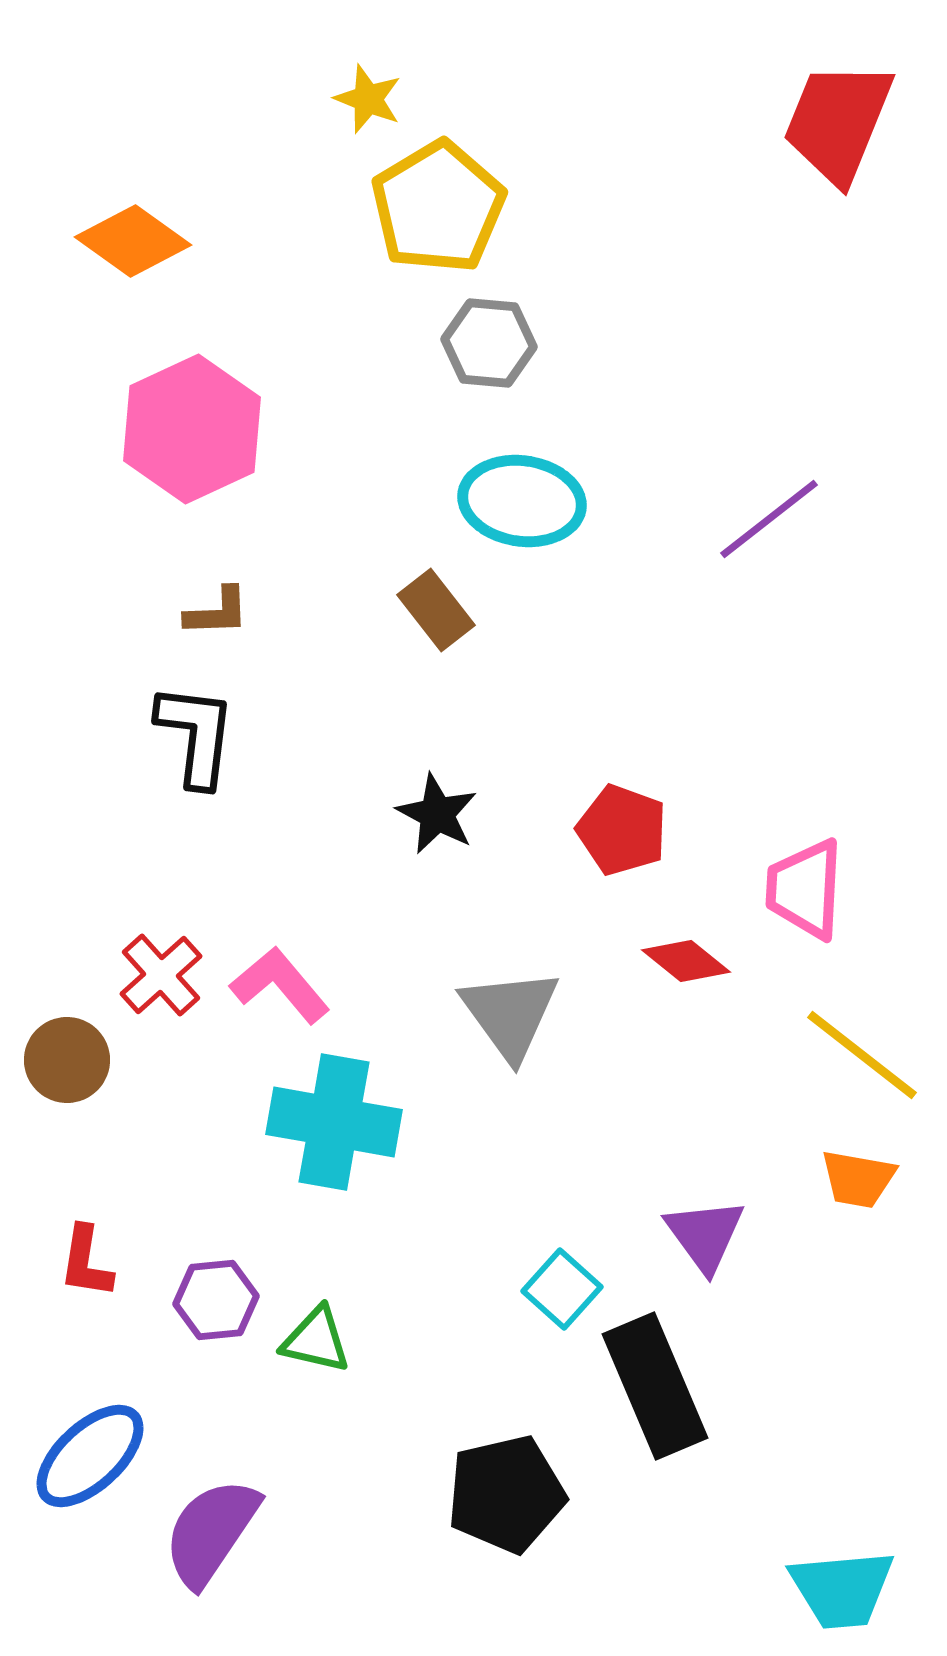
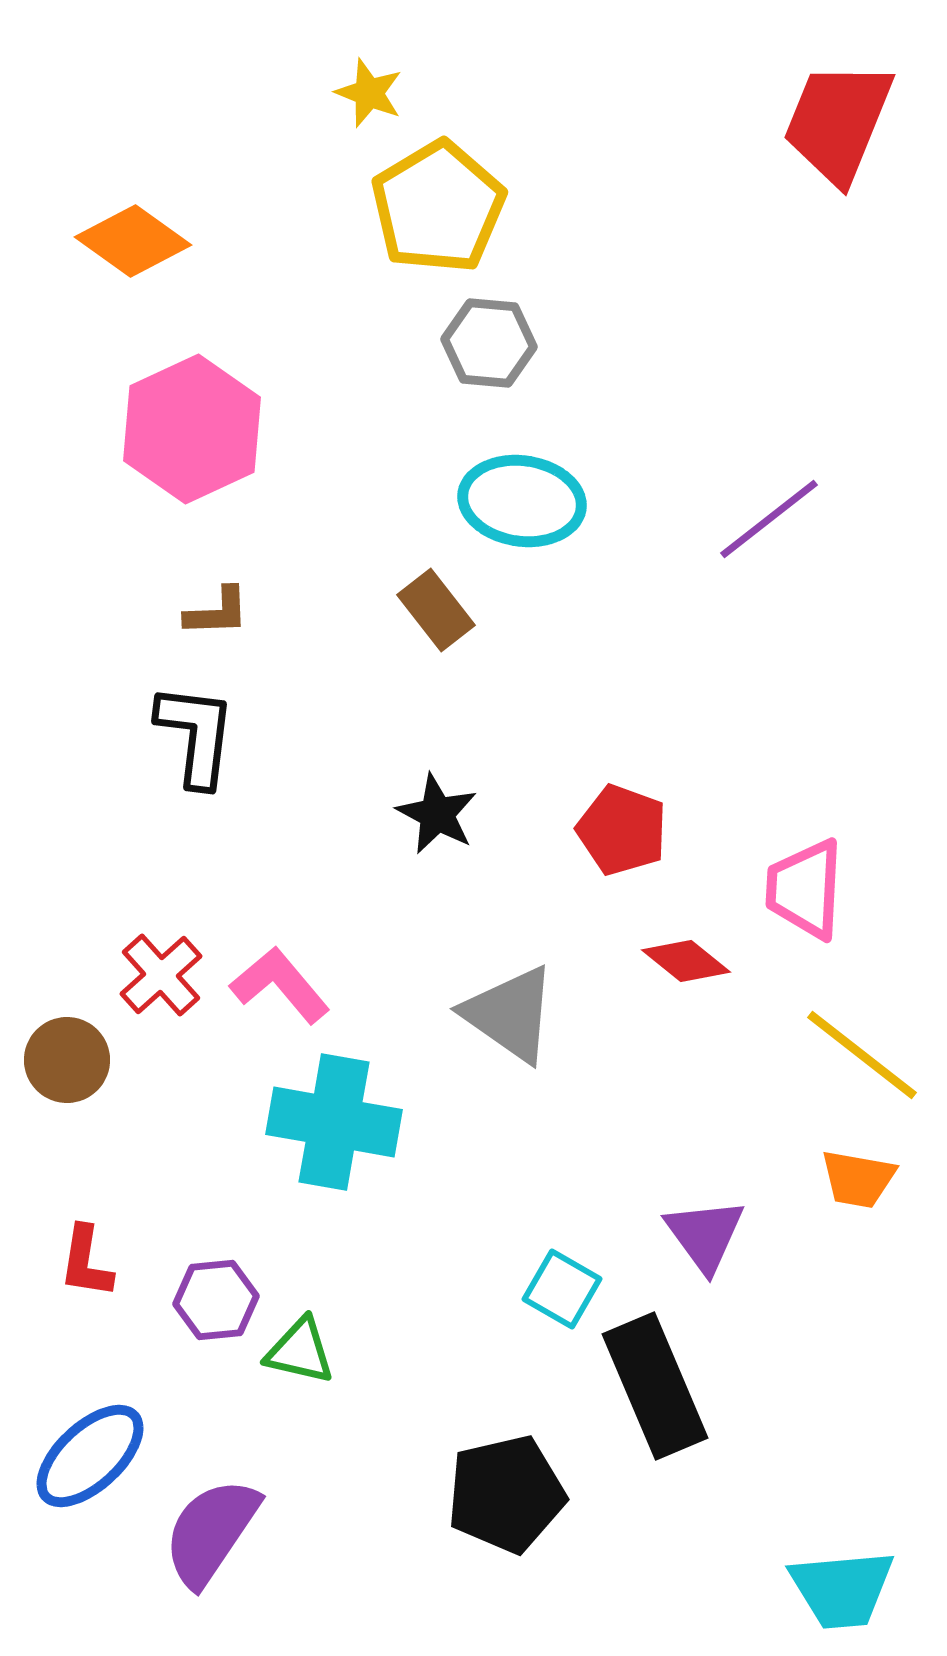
yellow star: moved 1 px right, 6 px up
gray triangle: rotated 19 degrees counterclockwise
cyan square: rotated 12 degrees counterclockwise
green triangle: moved 16 px left, 11 px down
